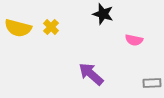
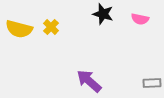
yellow semicircle: moved 1 px right, 1 px down
pink semicircle: moved 6 px right, 21 px up
purple arrow: moved 2 px left, 7 px down
